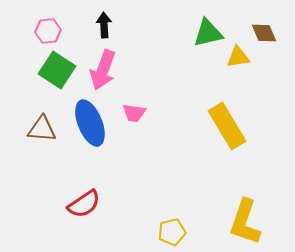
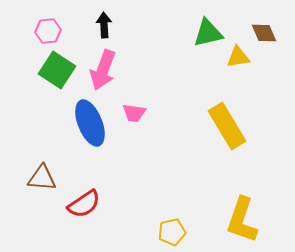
brown triangle: moved 49 px down
yellow L-shape: moved 3 px left, 2 px up
